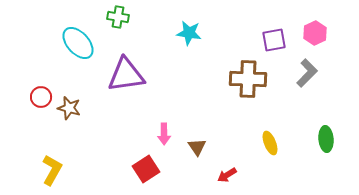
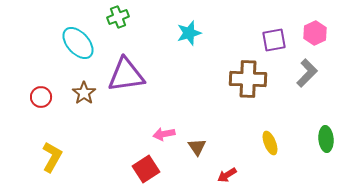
green cross: rotated 30 degrees counterclockwise
cyan star: rotated 25 degrees counterclockwise
brown star: moved 15 px right, 15 px up; rotated 20 degrees clockwise
pink arrow: rotated 80 degrees clockwise
yellow L-shape: moved 13 px up
